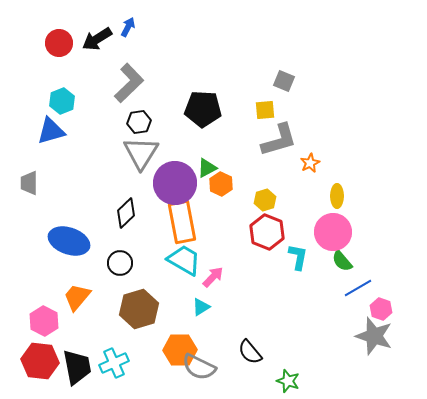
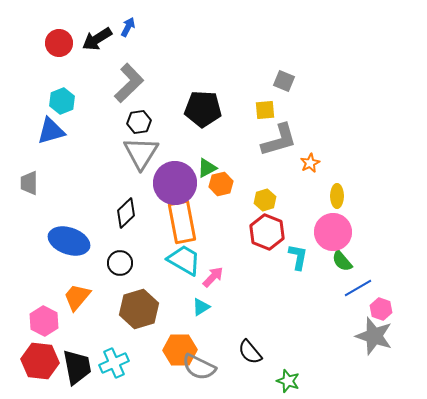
orange hexagon at (221, 184): rotated 20 degrees clockwise
